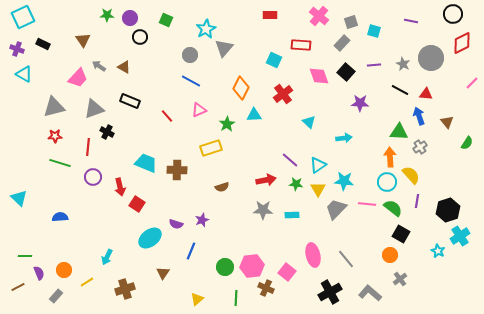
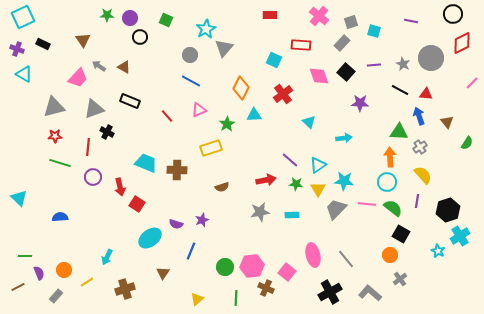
yellow semicircle at (411, 175): moved 12 px right
gray star at (263, 210): moved 3 px left, 2 px down; rotated 12 degrees counterclockwise
